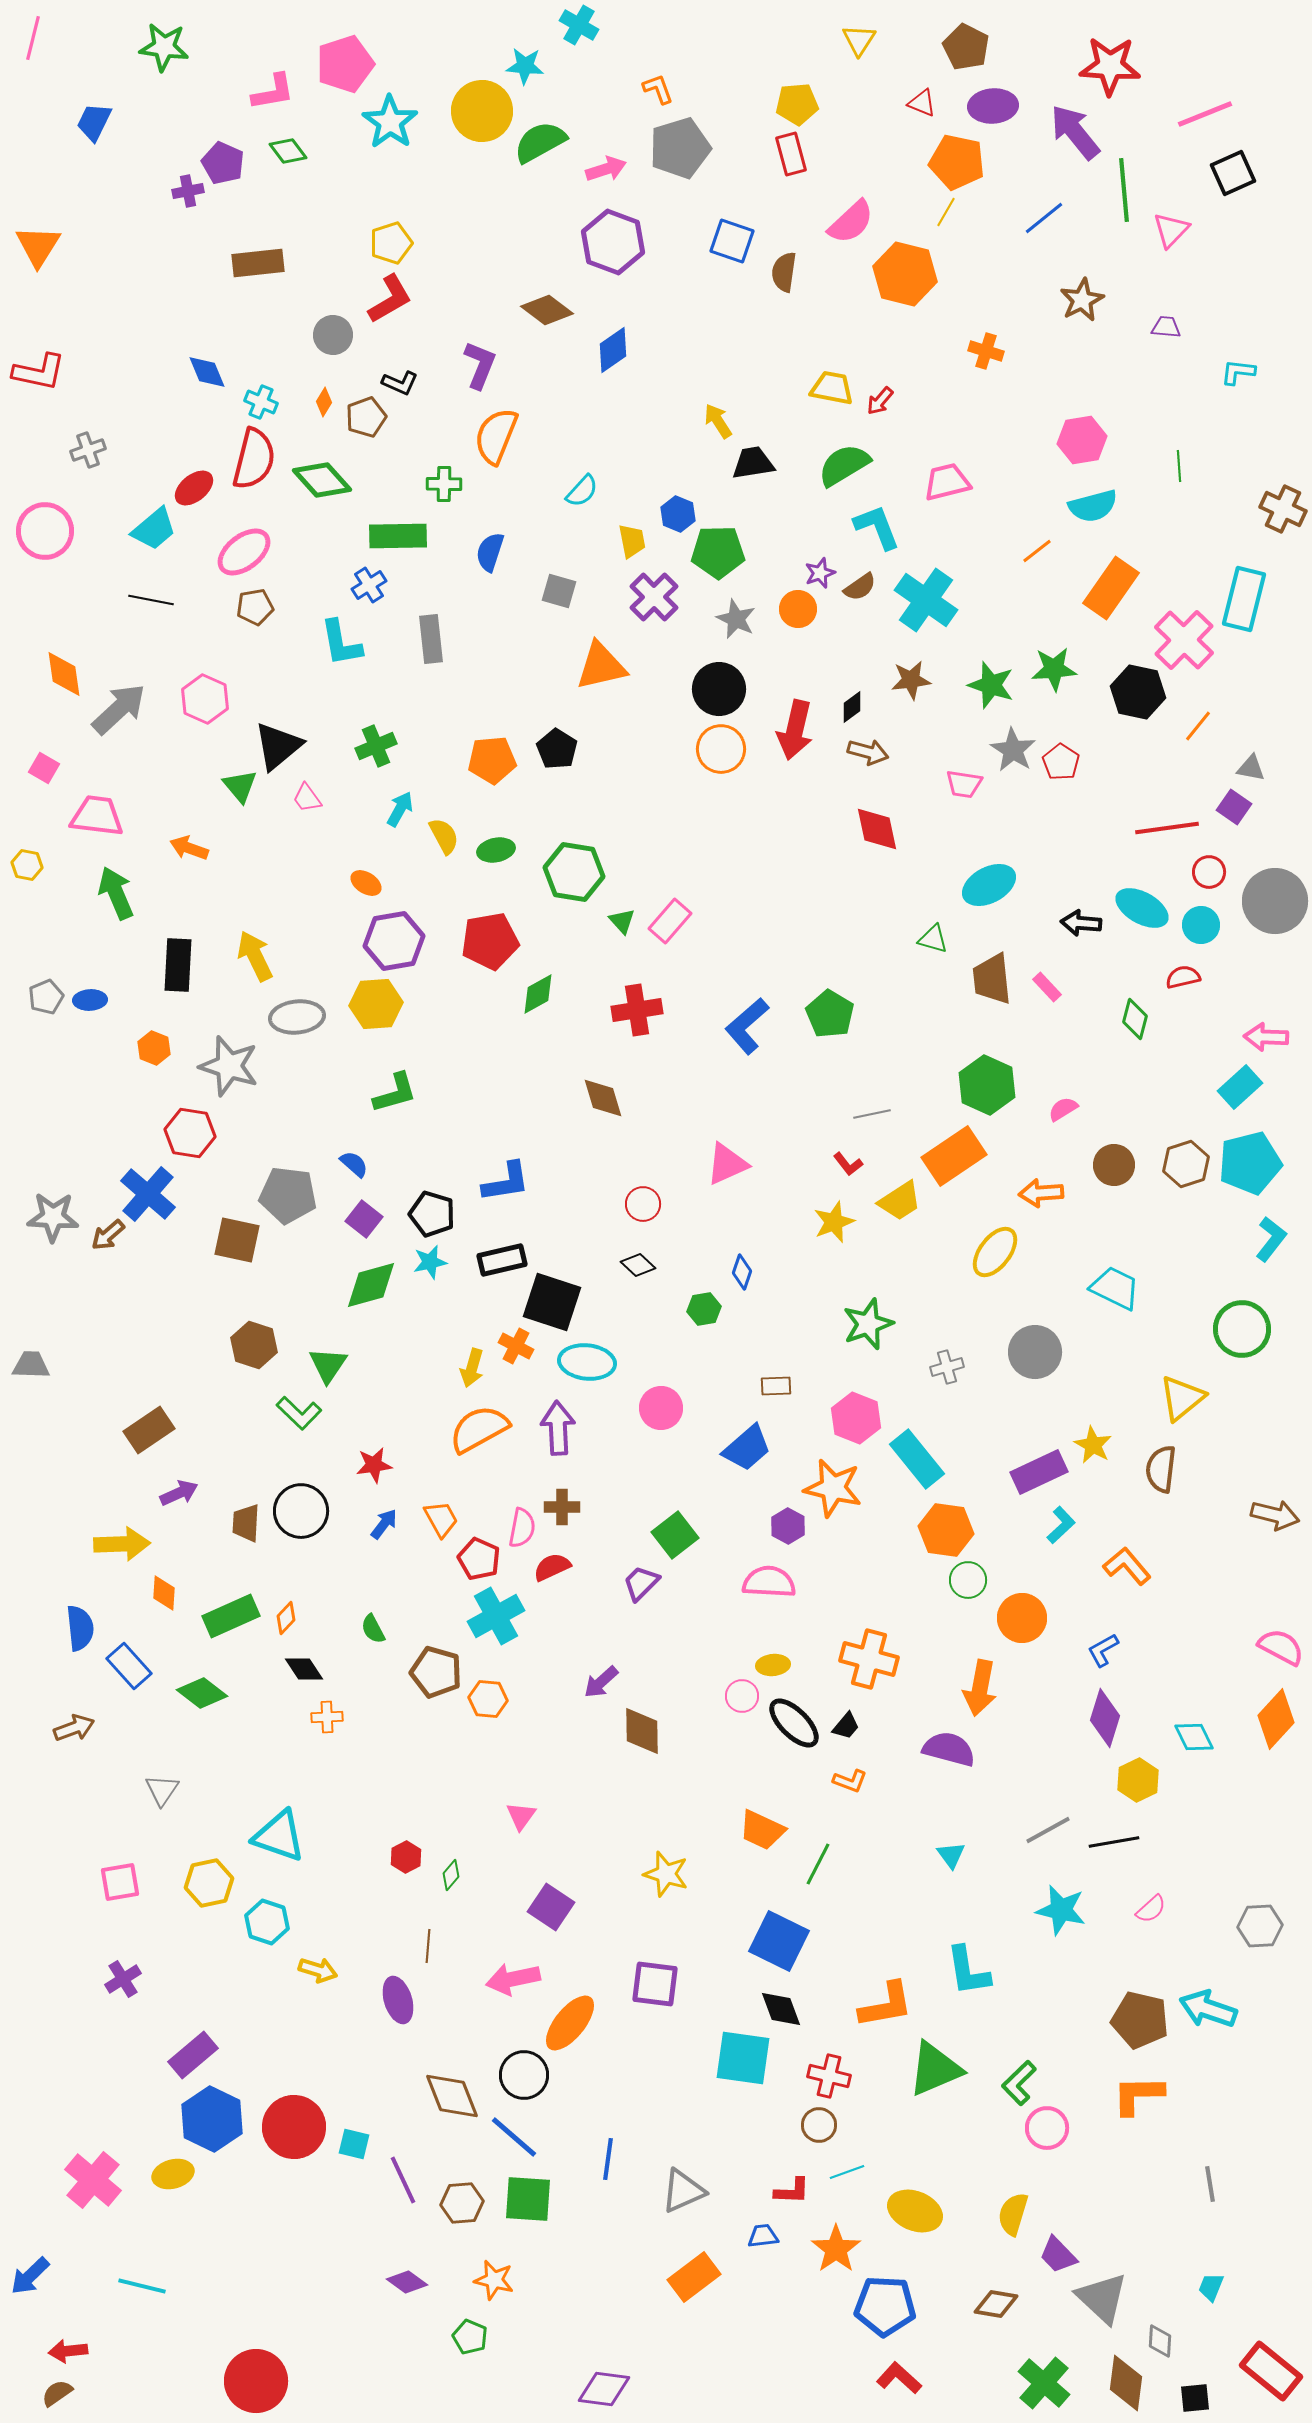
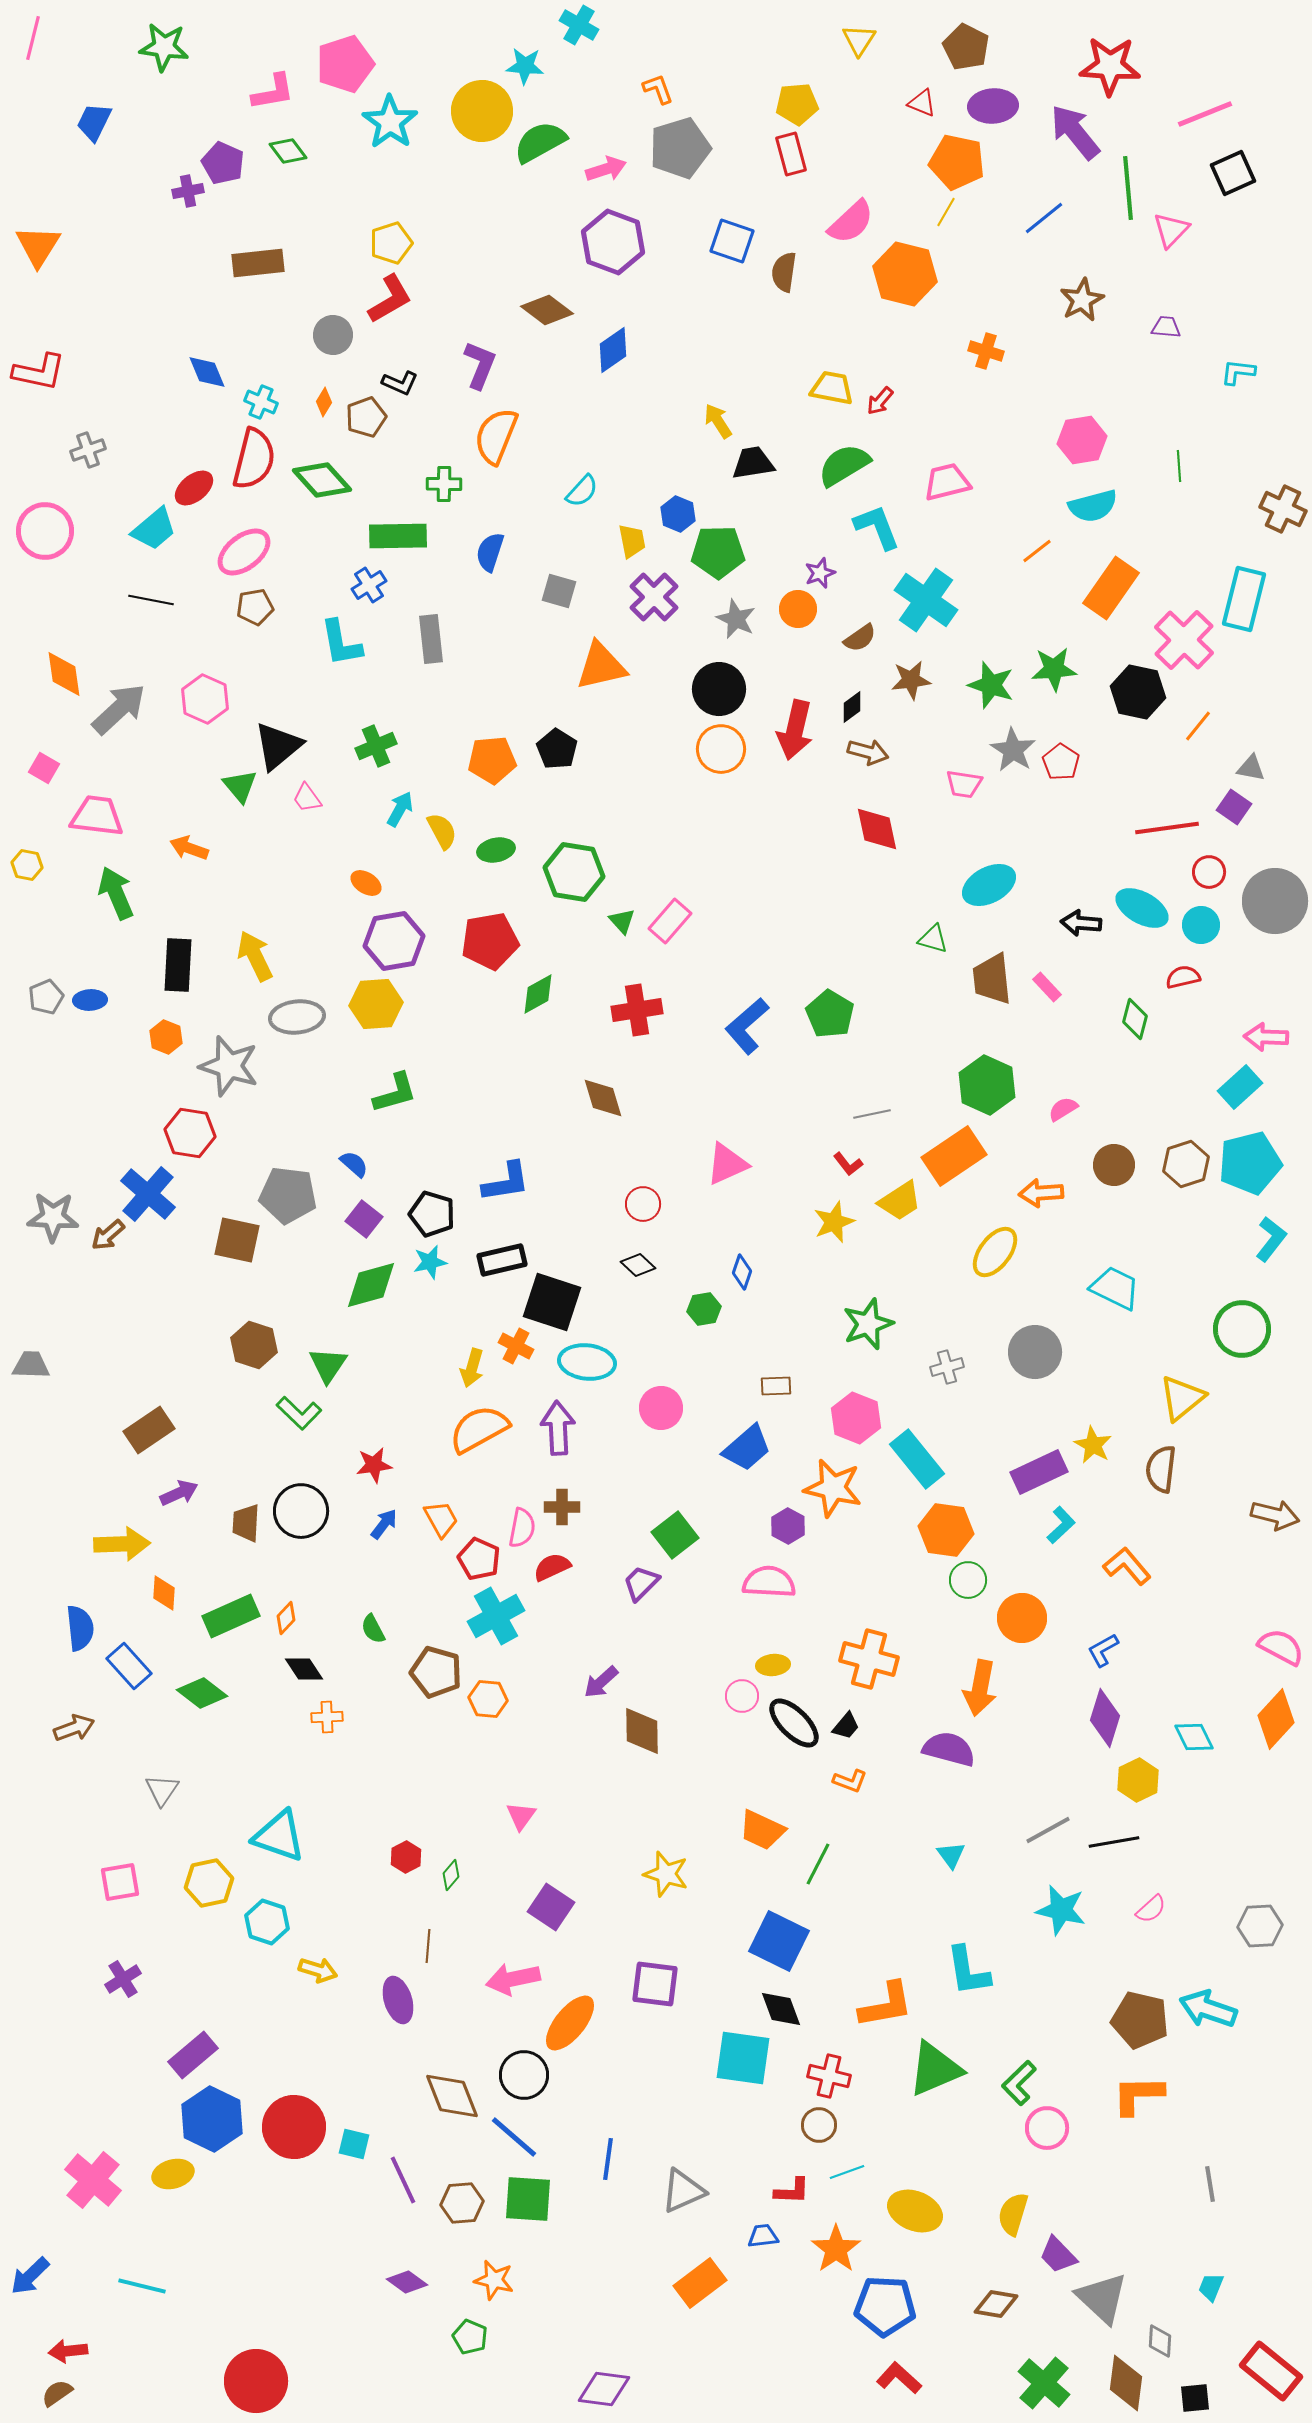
green line at (1124, 190): moved 4 px right, 2 px up
brown semicircle at (860, 587): moved 51 px down
yellow semicircle at (444, 836): moved 2 px left, 5 px up
orange hexagon at (154, 1048): moved 12 px right, 11 px up
orange rectangle at (694, 2277): moved 6 px right, 6 px down
